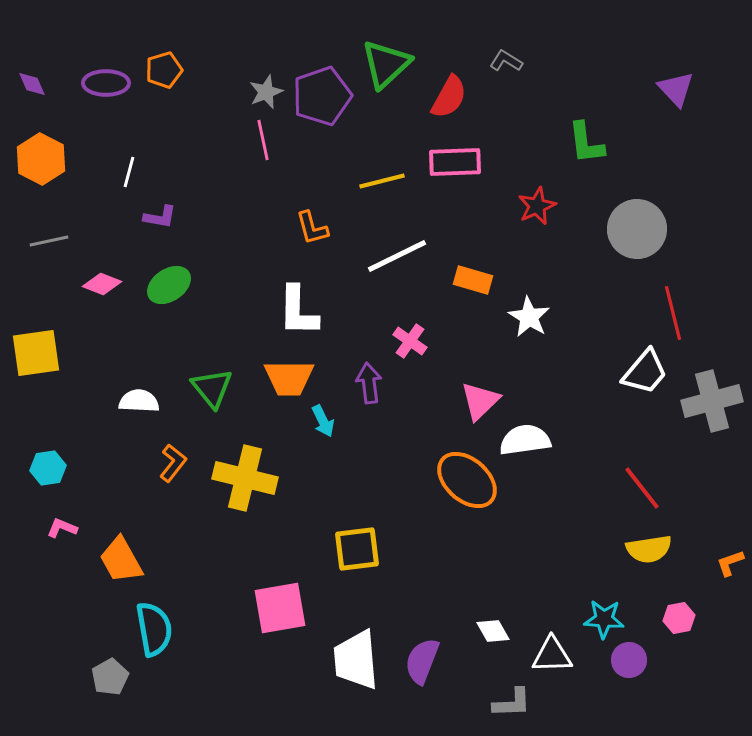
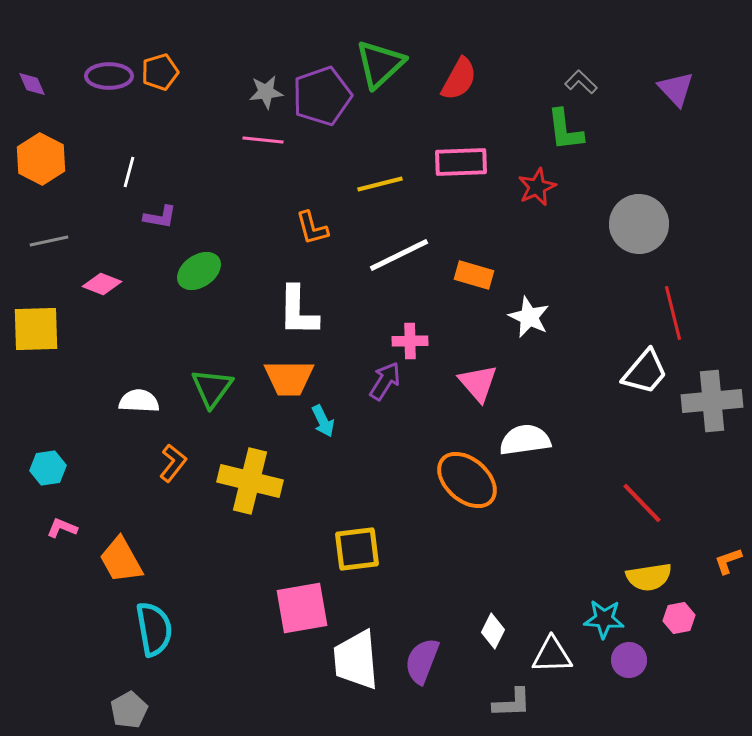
gray L-shape at (506, 61): moved 75 px right, 21 px down; rotated 12 degrees clockwise
green triangle at (386, 64): moved 6 px left
orange pentagon at (164, 70): moved 4 px left, 2 px down
purple ellipse at (106, 83): moved 3 px right, 7 px up
gray star at (266, 92): rotated 16 degrees clockwise
red semicircle at (449, 97): moved 10 px right, 18 px up
pink line at (263, 140): rotated 72 degrees counterclockwise
green L-shape at (586, 143): moved 21 px left, 13 px up
pink rectangle at (455, 162): moved 6 px right
yellow line at (382, 181): moved 2 px left, 3 px down
red star at (537, 206): moved 19 px up
gray circle at (637, 229): moved 2 px right, 5 px up
white line at (397, 256): moved 2 px right, 1 px up
orange rectangle at (473, 280): moved 1 px right, 5 px up
green ellipse at (169, 285): moved 30 px right, 14 px up
white star at (529, 317): rotated 6 degrees counterclockwise
pink cross at (410, 341): rotated 36 degrees counterclockwise
yellow square at (36, 353): moved 24 px up; rotated 6 degrees clockwise
purple arrow at (369, 383): moved 16 px right, 2 px up; rotated 39 degrees clockwise
green triangle at (212, 388): rotated 15 degrees clockwise
pink triangle at (480, 401): moved 2 px left, 18 px up; rotated 27 degrees counterclockwise
gray cross at (712, 401): rotated 10 degrees clockwise
yellow cross at (245, 478): moved 5 px right, 3 px down
red line at (642, 488): moved 15 px down; rotated 6 degrees counterclockwise
yellow semicircle at (649, 549): moved 28 px down
orange L-shape at (730, 563): moved 2 px left, 2 px up
pink square at (280, 608): moved 22 px right
white diamond at (493, 631): rotated 56 degrees clockwise
gray pentagon at (110, 677): moved 19 px right, 33 px down
